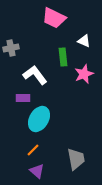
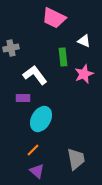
cyan ellipse: moved 2 px right
